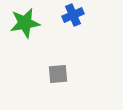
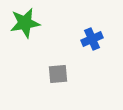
blue cross: moved 19 px right, 24 px down
